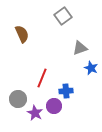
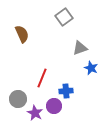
gray square: moved 1 px right, 1 px down
